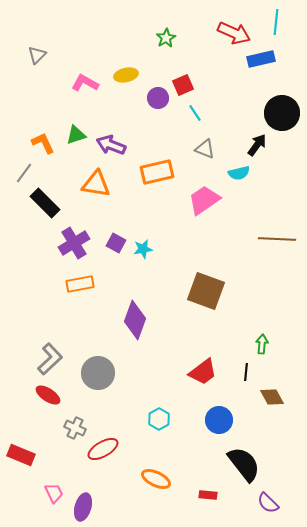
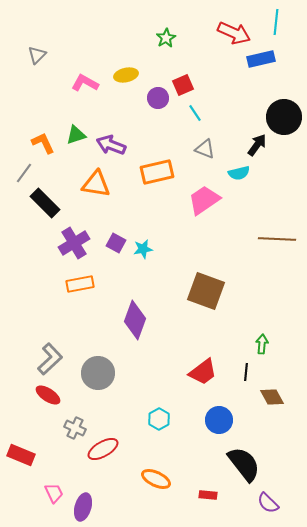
black circle at (282, 113): moved 2 px right, 4 px down
